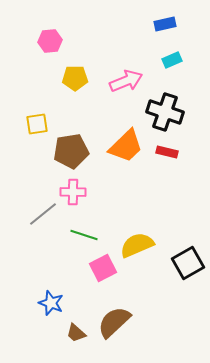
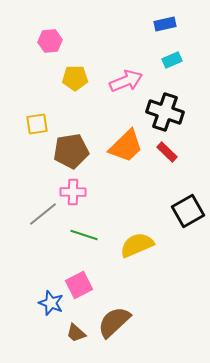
red rectangle: rotated 30 degrees clockwise
black square: moved 52 px up
pink square: moved 24 px left, 17 px down
